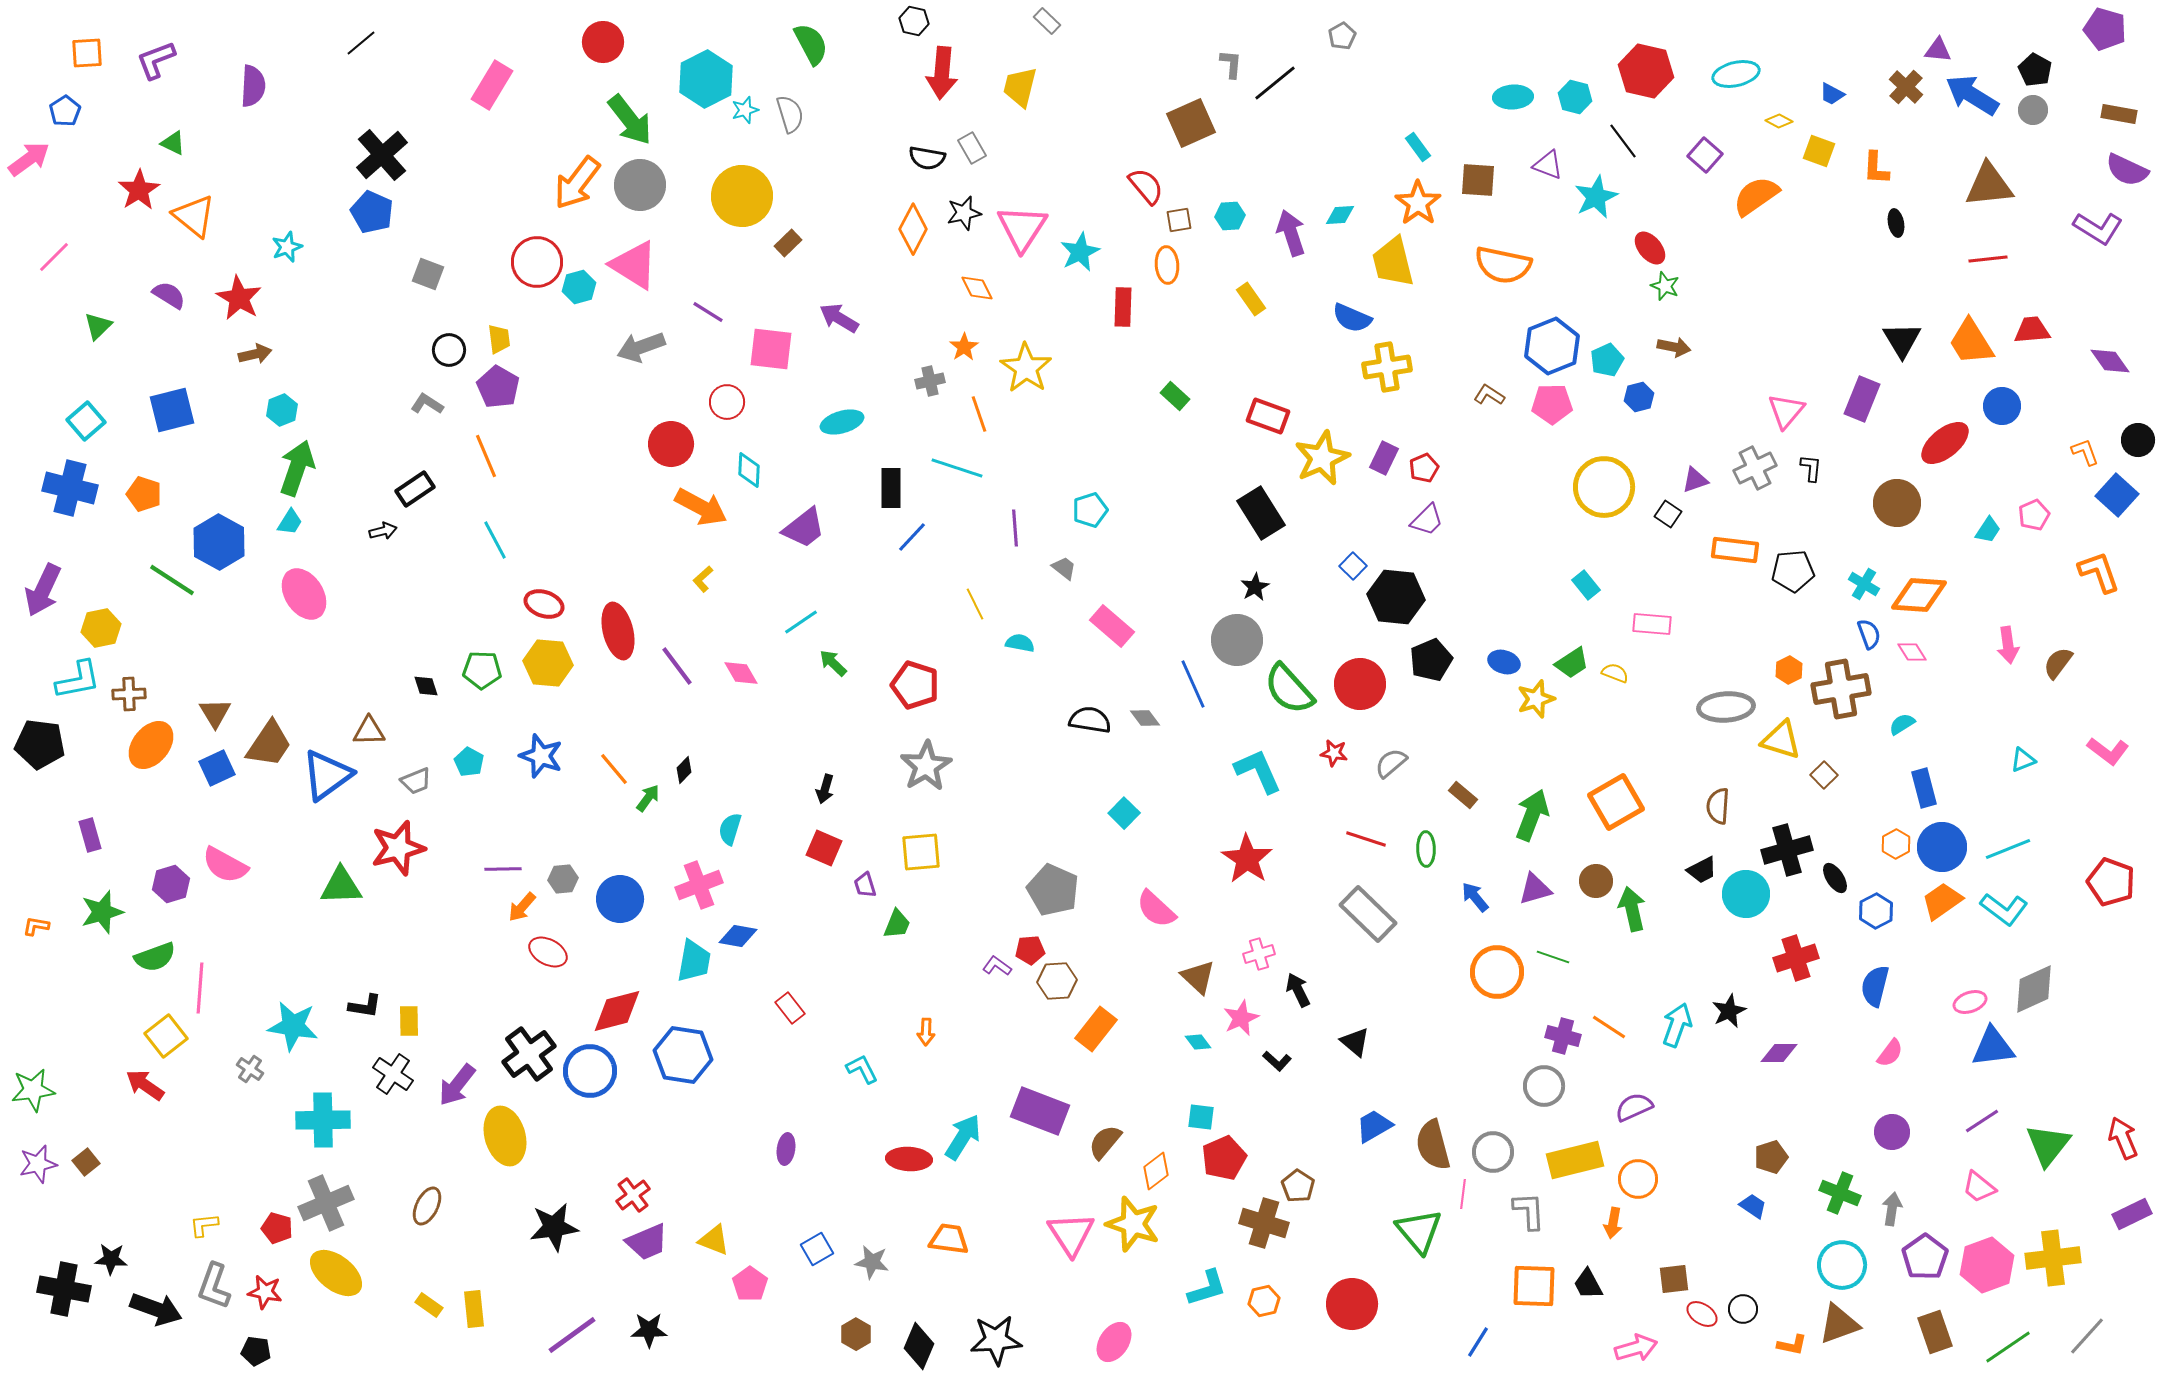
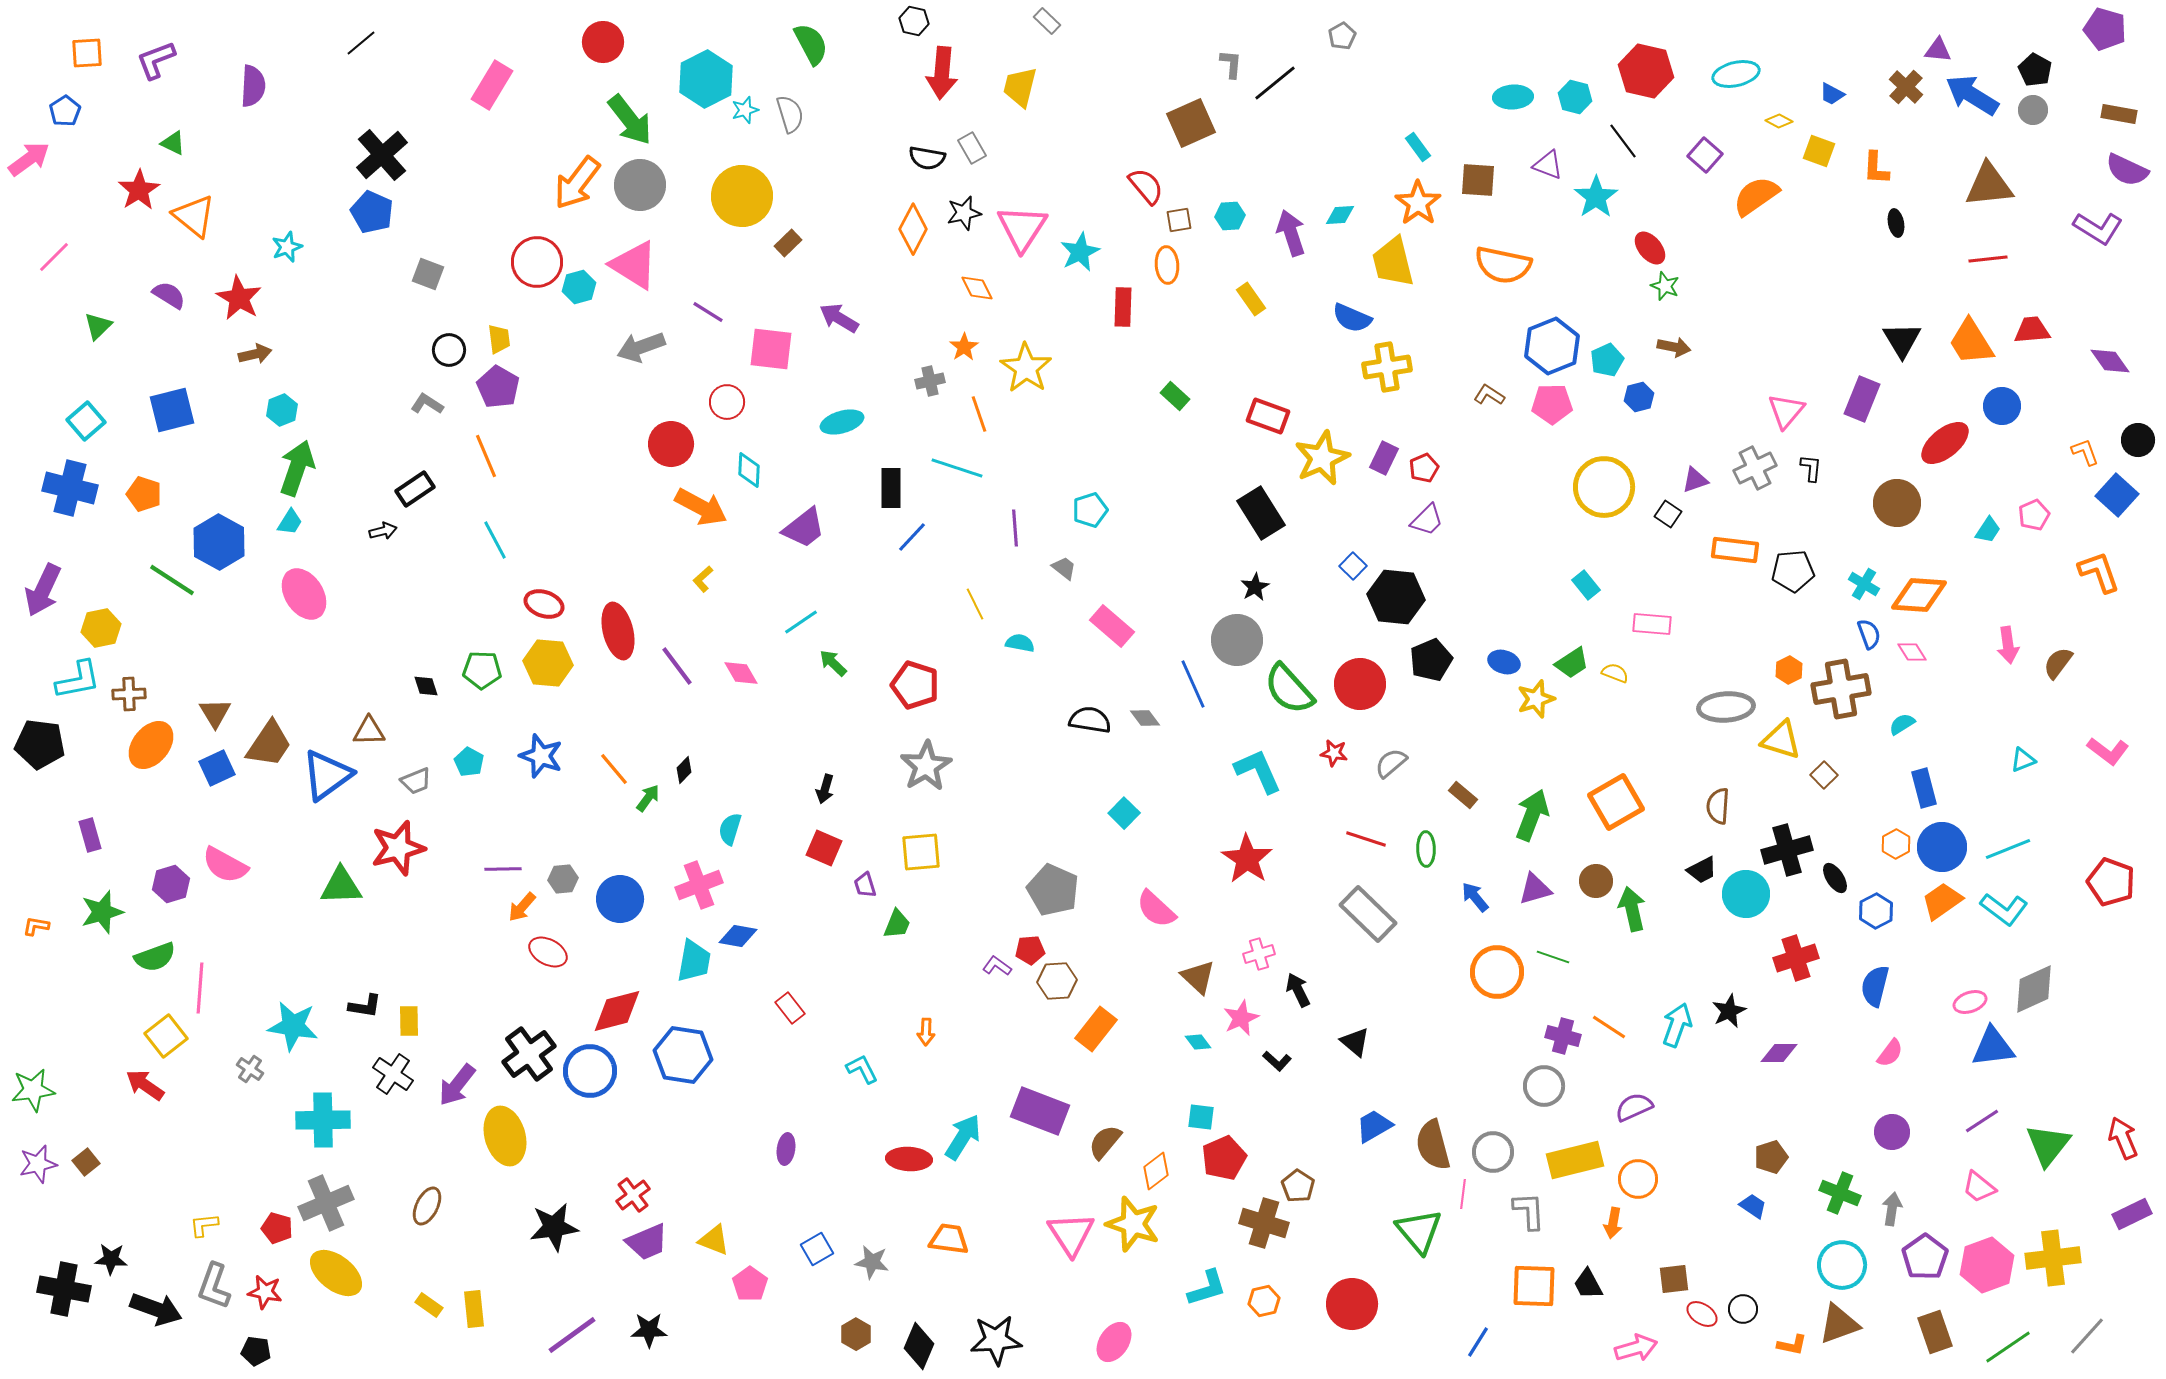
cyan star at (1596, 197): rotated 9 degrees counterclockwise
